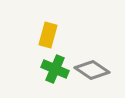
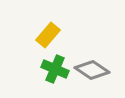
yellow rectangle: rotated 25 degrees clockwise
